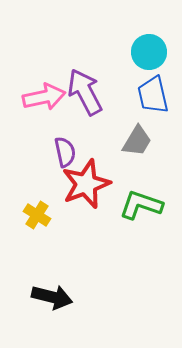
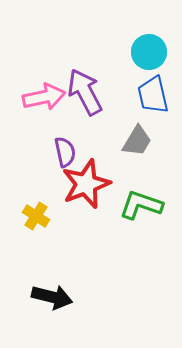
yellow cross: moved 1 px left, 1 px down
